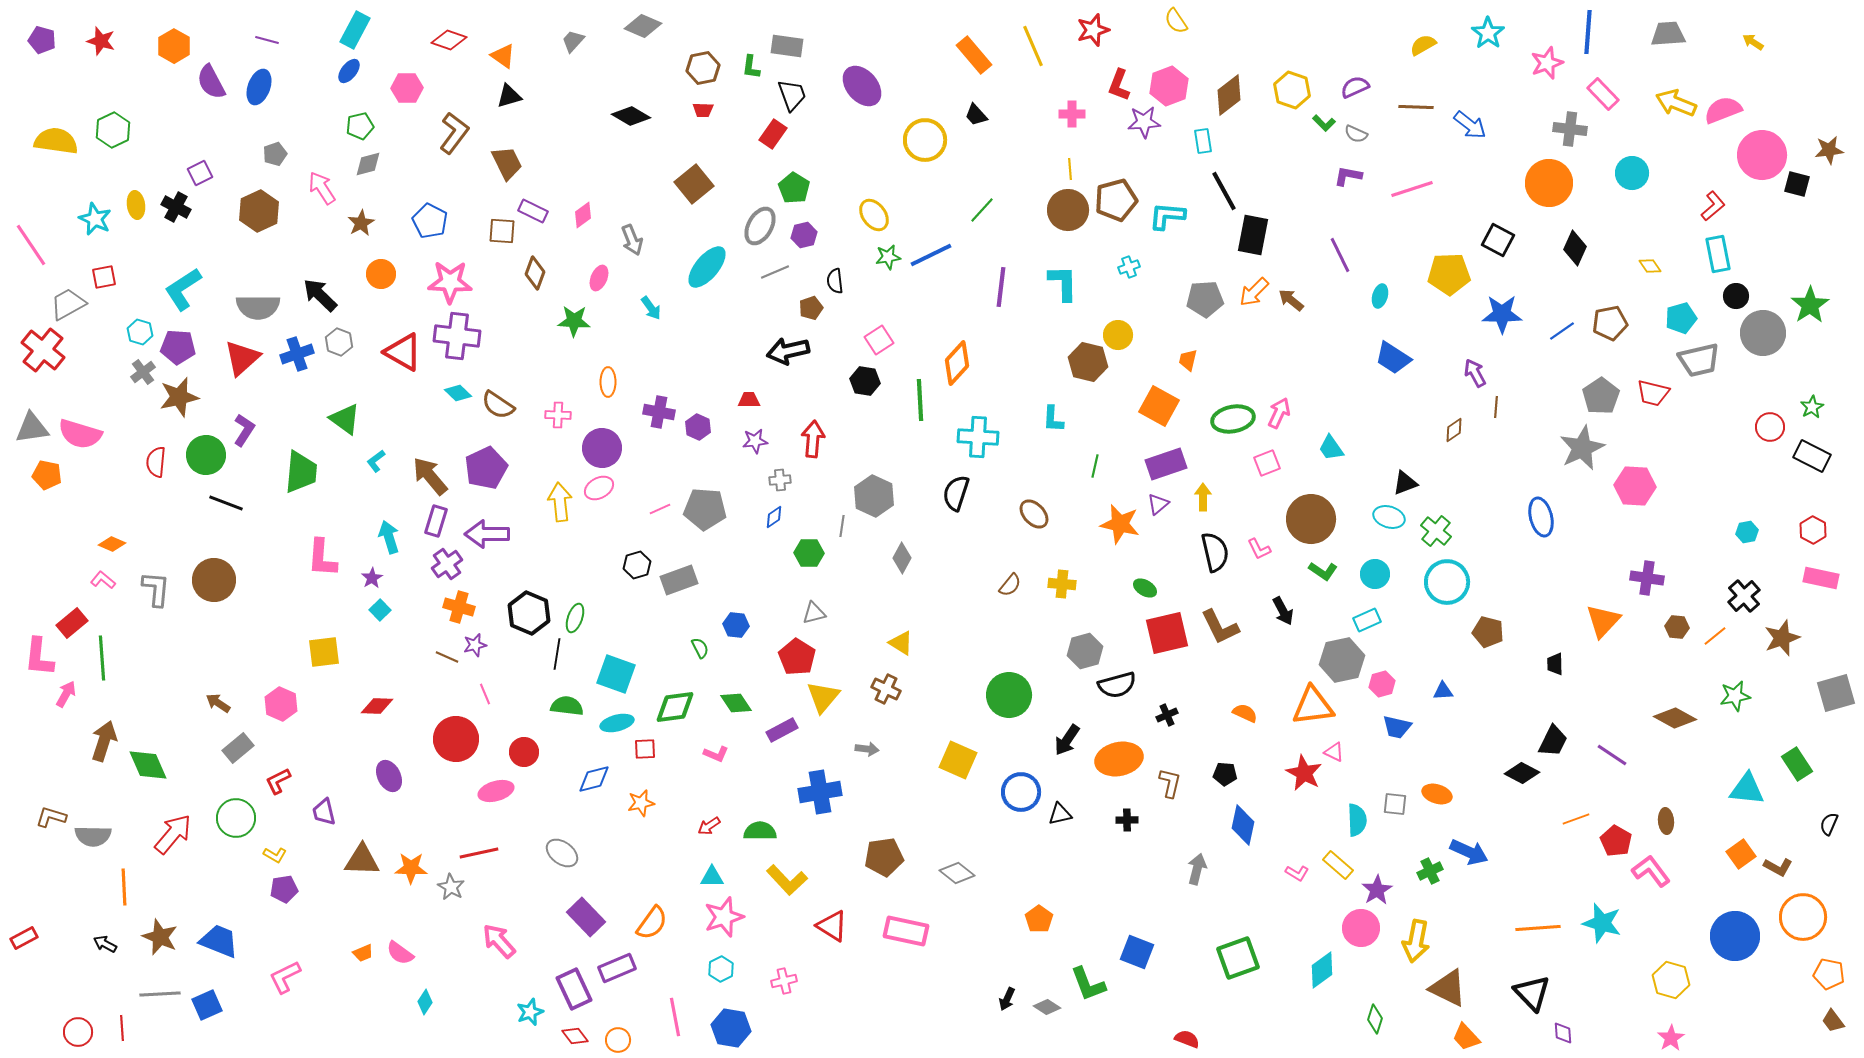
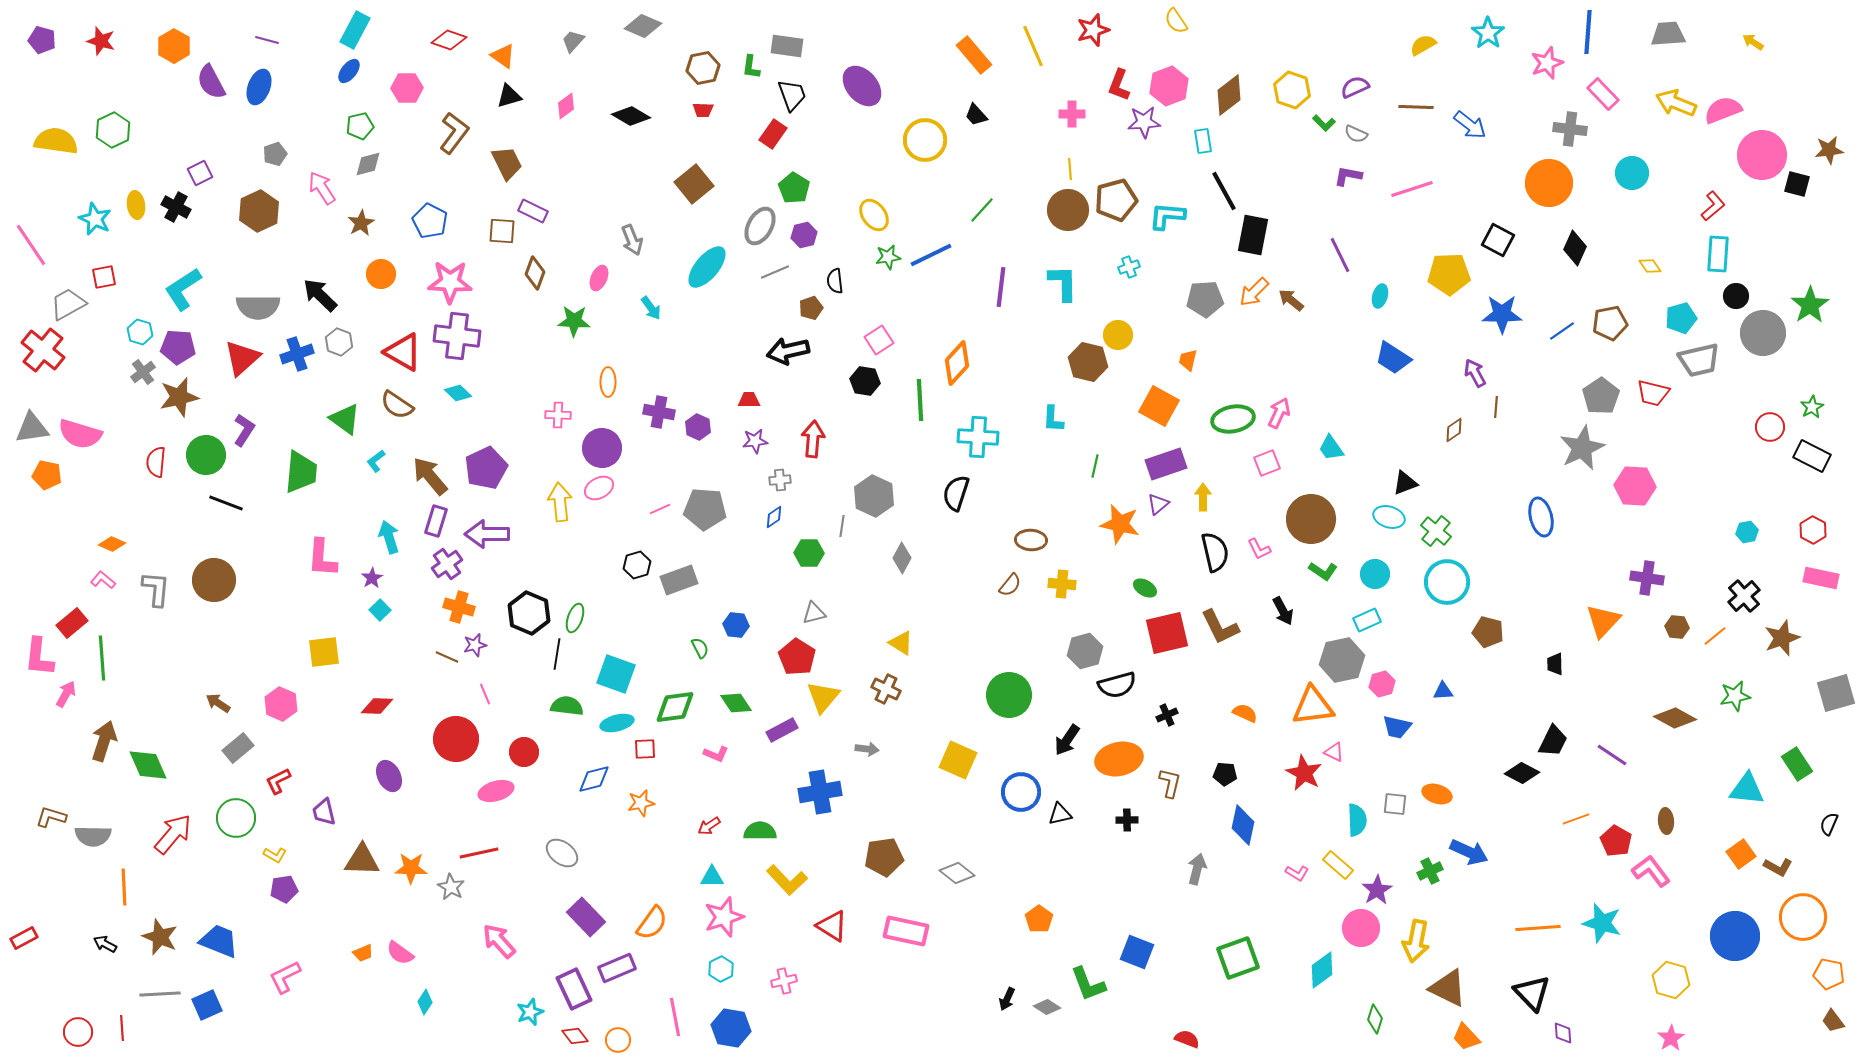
pink diamond at (583, 215): moved 17 px left, 109 px up
cyan rectangle at (1718, 254): rotated 15 degrees clockwise
brown semicircle at (498, 405): moved 101 px left
brown ellipse at (1034, 514): moved 3 px left, 26 px down; rotated 44 degrees counterclockwise
